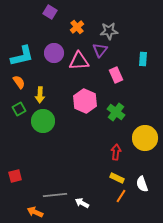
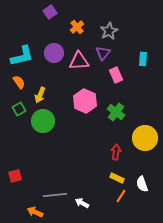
purple square: rotated 24 degrees clockwise
gray star: rotated 24 degrees counterclockwise
purple triangle: moved 3 px right, 3 px down
yellow arrow: rotated 21 degrees clockwise
